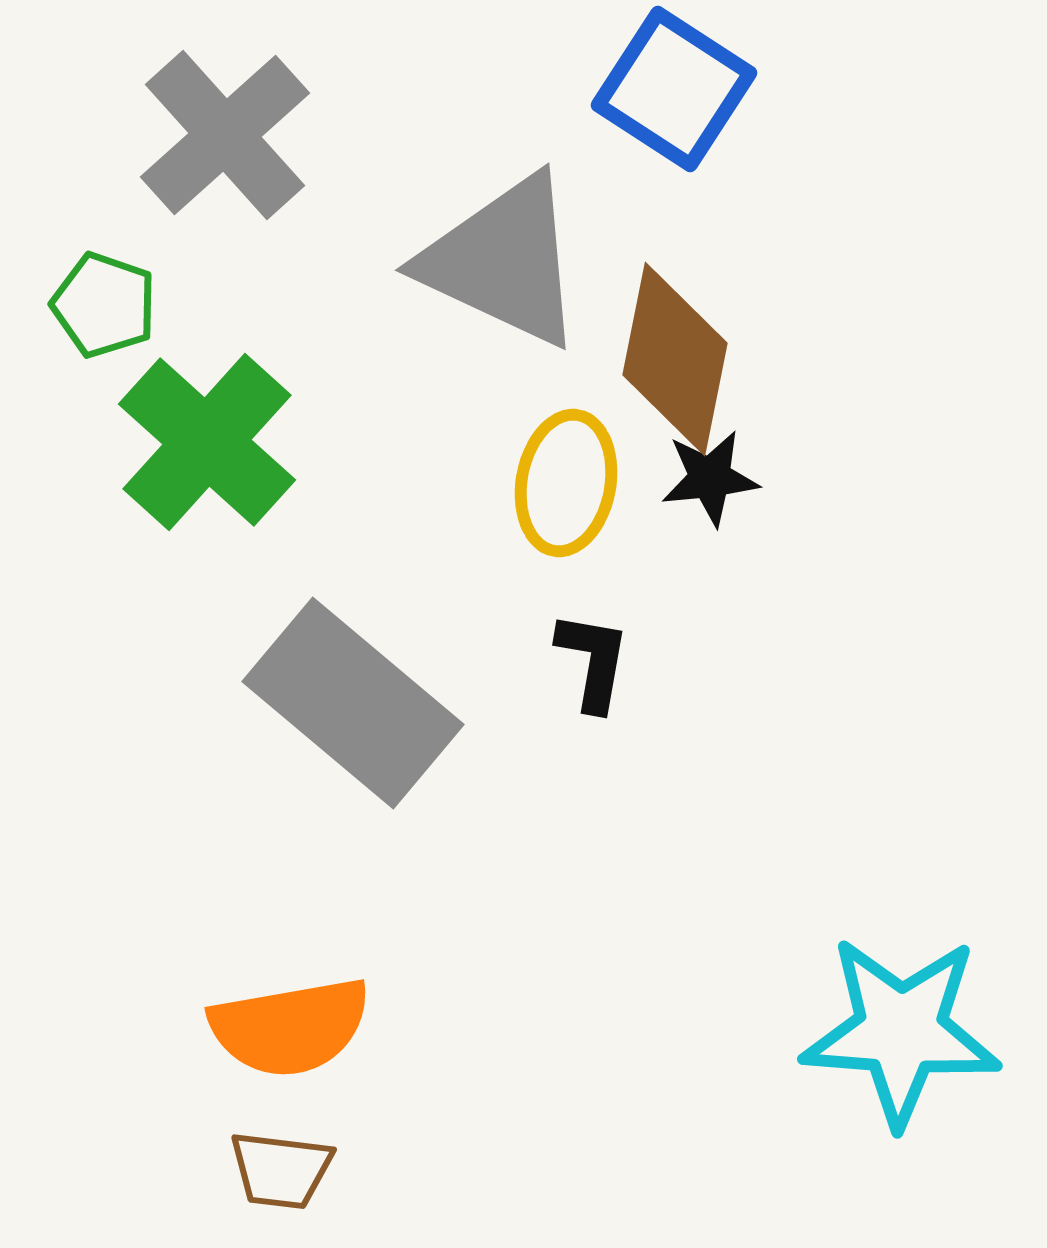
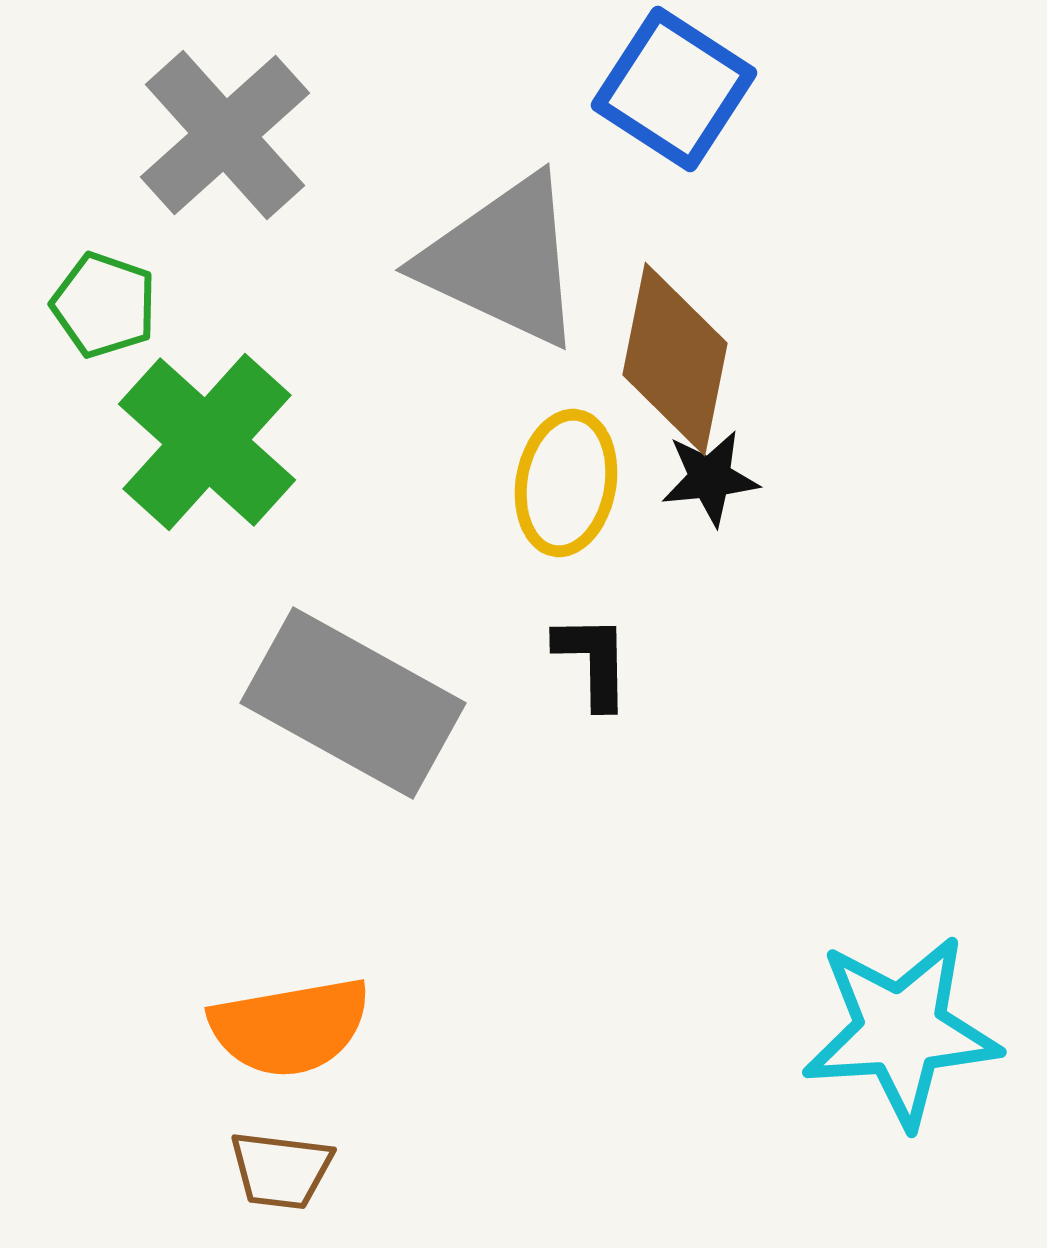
black L-shape: rotated 11 degrees counterclockwise
gray rectangle: rotated 11 degrees counterclockwise
cyan star: rotated 8 degrees counterclockwise
